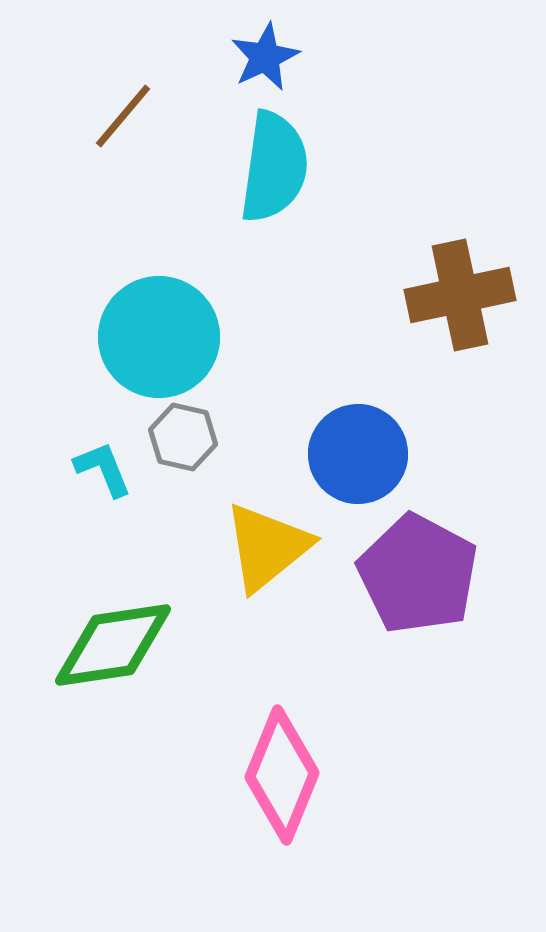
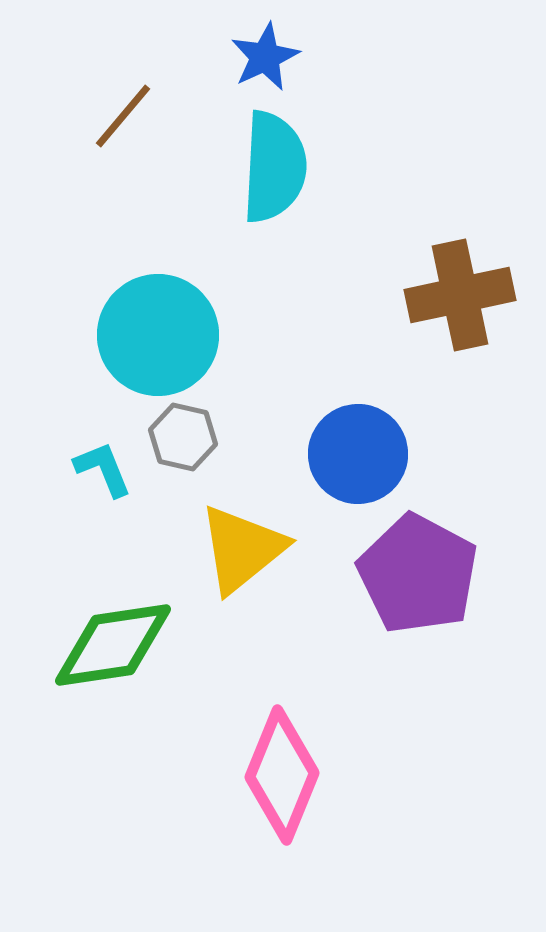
cyan semicircle: rotated 5 degrees counterclockwise
cyan circle: moved 1 px left, 2 px up
yellow triangle: moved 25 px left, 2 px down
